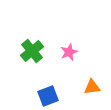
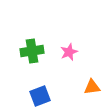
green cross: rotated 30 degrees clockwise
blue square: moved 8 px left
